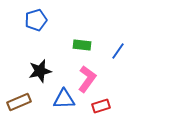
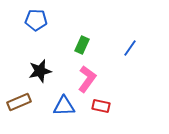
blue pentagon: rotated 20 degrees clockwise
green rectangle: rotated 72 degrees counterclockwise
blue line: moved 12 px right, 3 px up
blue triangle: moved 7 px down
red rectangle: rotated 30 degrees clockwise
